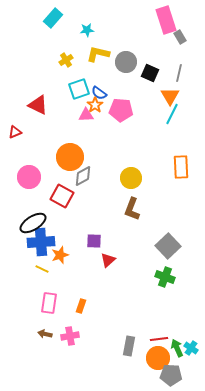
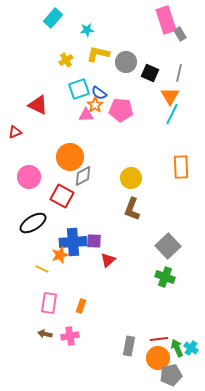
gray rectangle at (180, 37): moved 3 px up
blue cross at (41, 242): moved 32 px right
gray pentagon at (171, 375): rotated 15 degrees counterclockwise
